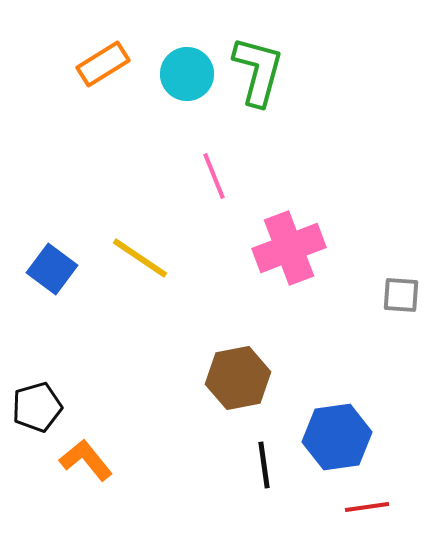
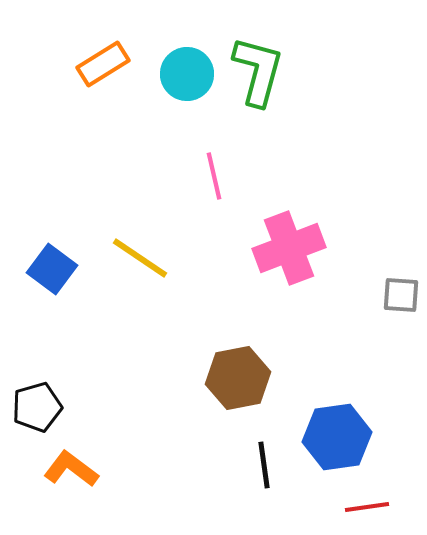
pink line: rotated 9 degrees clockwise
orange L-shape: moved 15 px left, 9 px down; rotated 14 degrees counterclockwise
